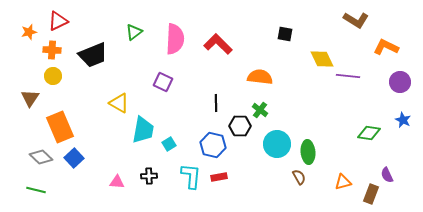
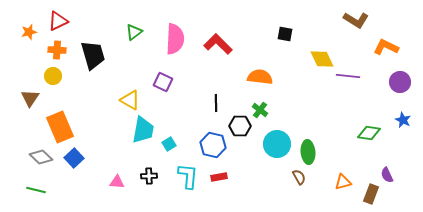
orange cross: moved 5 px right
black trapezoid: rotated 84 degrees counterclockwise
yellow triangle: moved 11 px right, 3 px up
cyan L-shape: moved 3 px left
